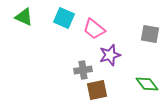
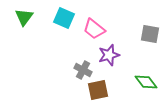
green triangle: rotated 42 degrees clockwise
purple star: moved 1 px left
gray cross: rotated 36 degrees clockwise
green diamond: moved 1 px left, 2 px up
brown square: moved 1 px right
